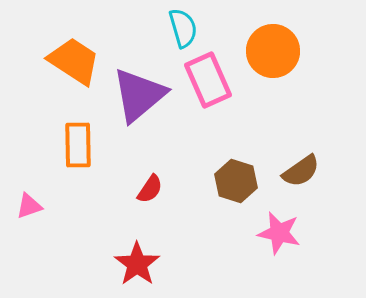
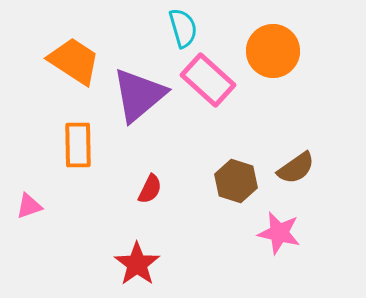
pink rectangle: rotated 24 degrees counterclockwise
brown semicircle: moved 5 px left, 3 px up
red semicircle: rotated 8 degrees counterclockwise
